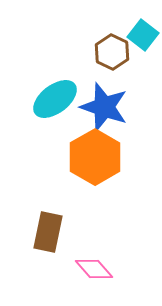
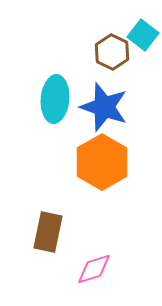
cyan ellipse: rotated 48 degrees counterclockwise
orange hexagon: moved 7 px right, 5 px down
pink diamond: rotated 66 degrees counterclockwise
